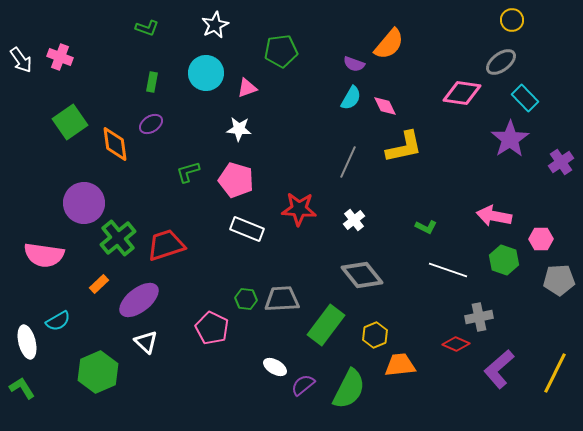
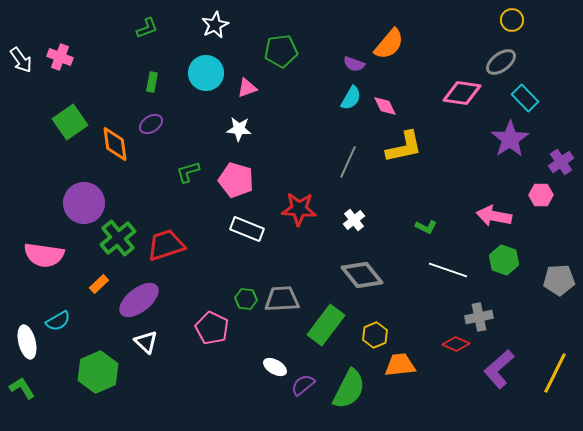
green L-shape at (147, 28): rotated 40 degrees counterclockwise
pink hexagon at (541, 239): moved 44 px up
